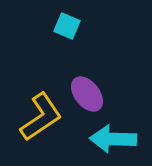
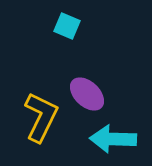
purple ellipse: rotated 9 degrees counterclockwise
yellow L-shape: rotated 30 degrees counterclockwise
